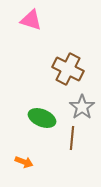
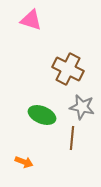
gray star: rotated 25 degrees counterclockwise
green ellipse: moved 3 px up
